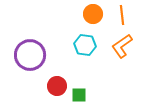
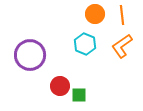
orange circle: moved 2 px right
cyan hexagon: moved 1 px up; rotated 15 degrees clockwise
red circle: moved 3 px right
